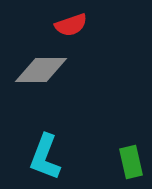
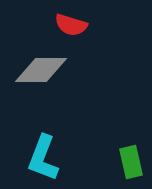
red semicircle: rotated 36 degrees clockwise
cyan L-shape: moved 2 px left, 1 px down
